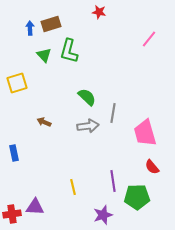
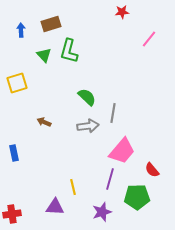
red star: moved 23 px right; rotated 16 degrees counterclockwise
blue arrow: moved 9 px left, 2 px down
pink trapezoid: moved 23 px left, 18 px down; rotated 124 degrees counterclockwise
red semicircle: moved 3 px down
purple line: moved 3 px left, 2 px up; rotated 25 degrees clockwise
purple triangle: moved 20 px right
purple star: moved 1 px left, 3 px up
